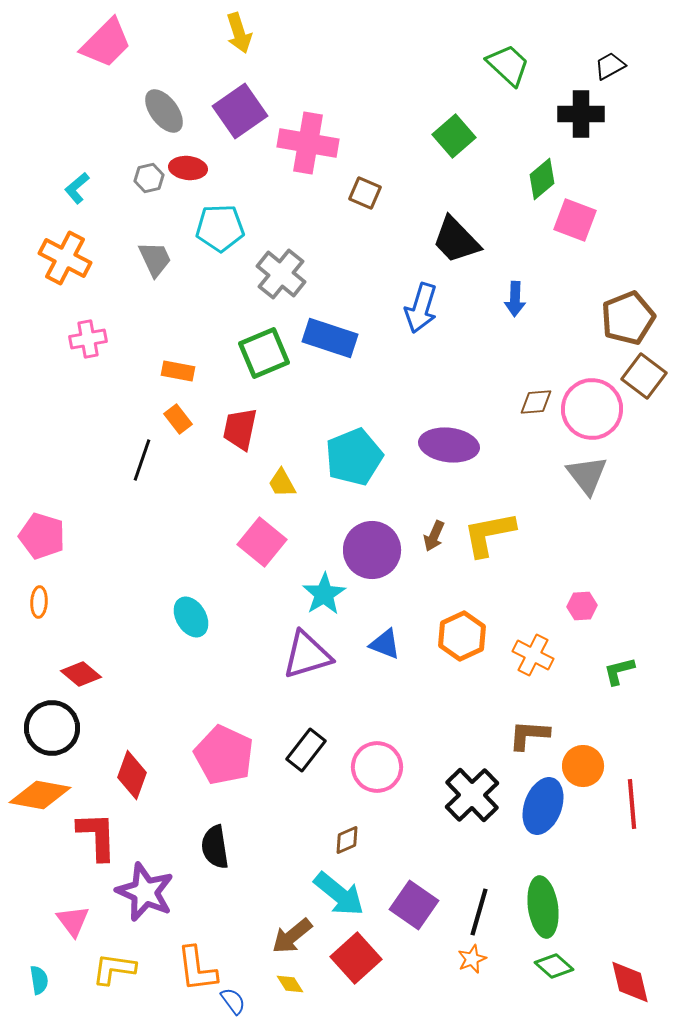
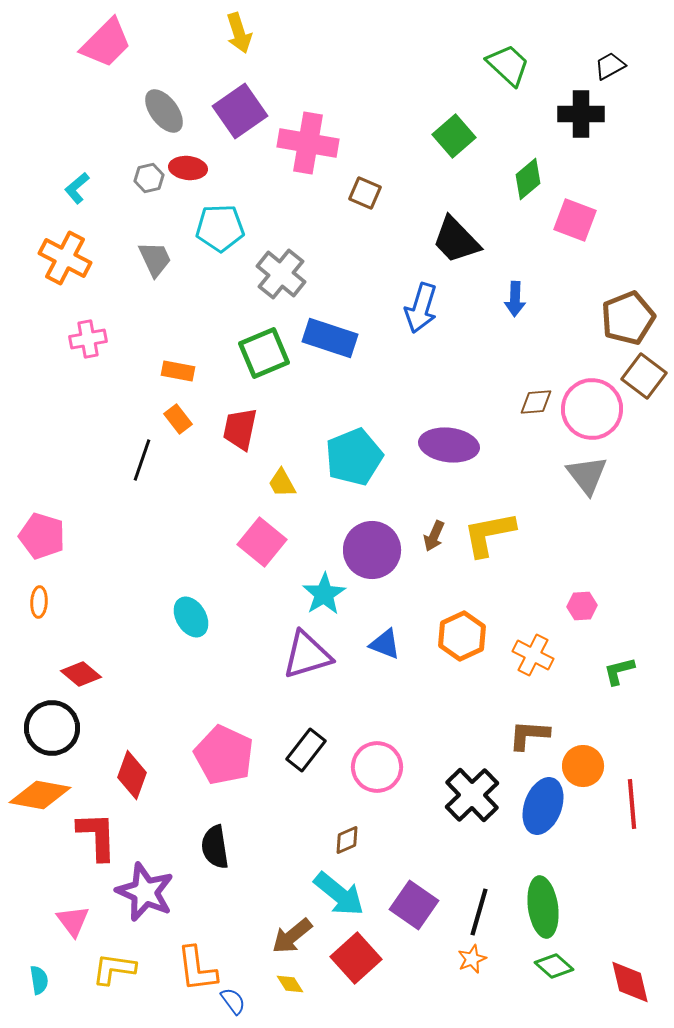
green diamond at (542, 179): moved 14 px left
